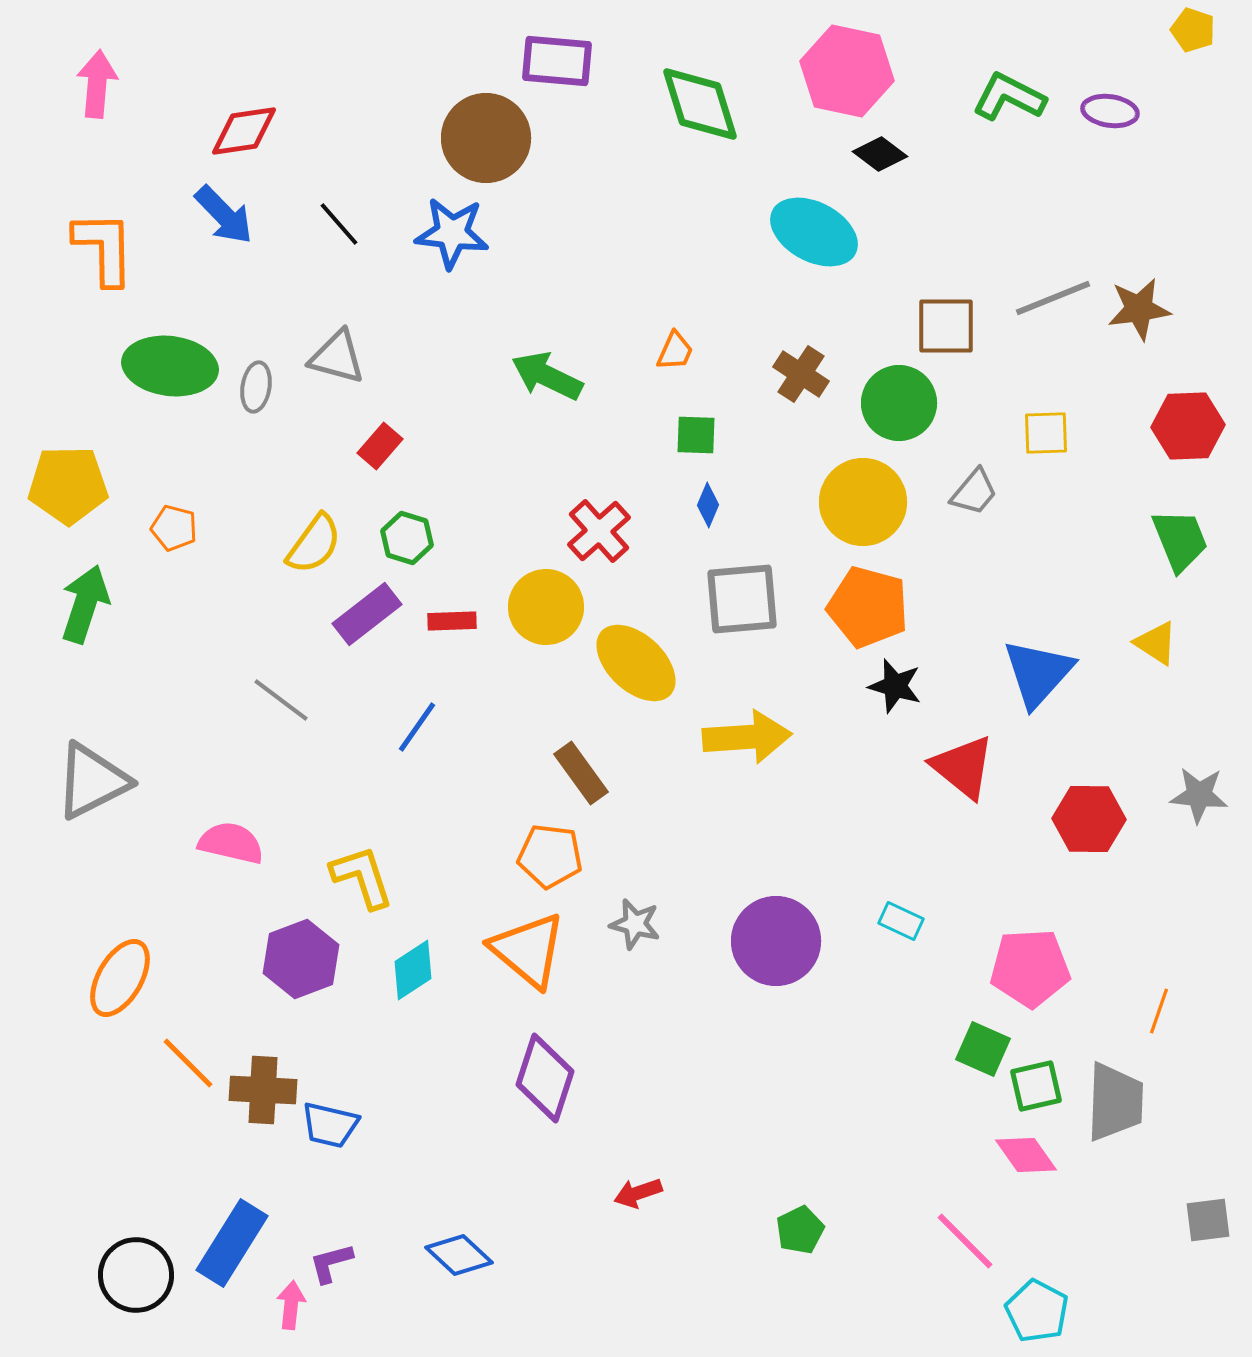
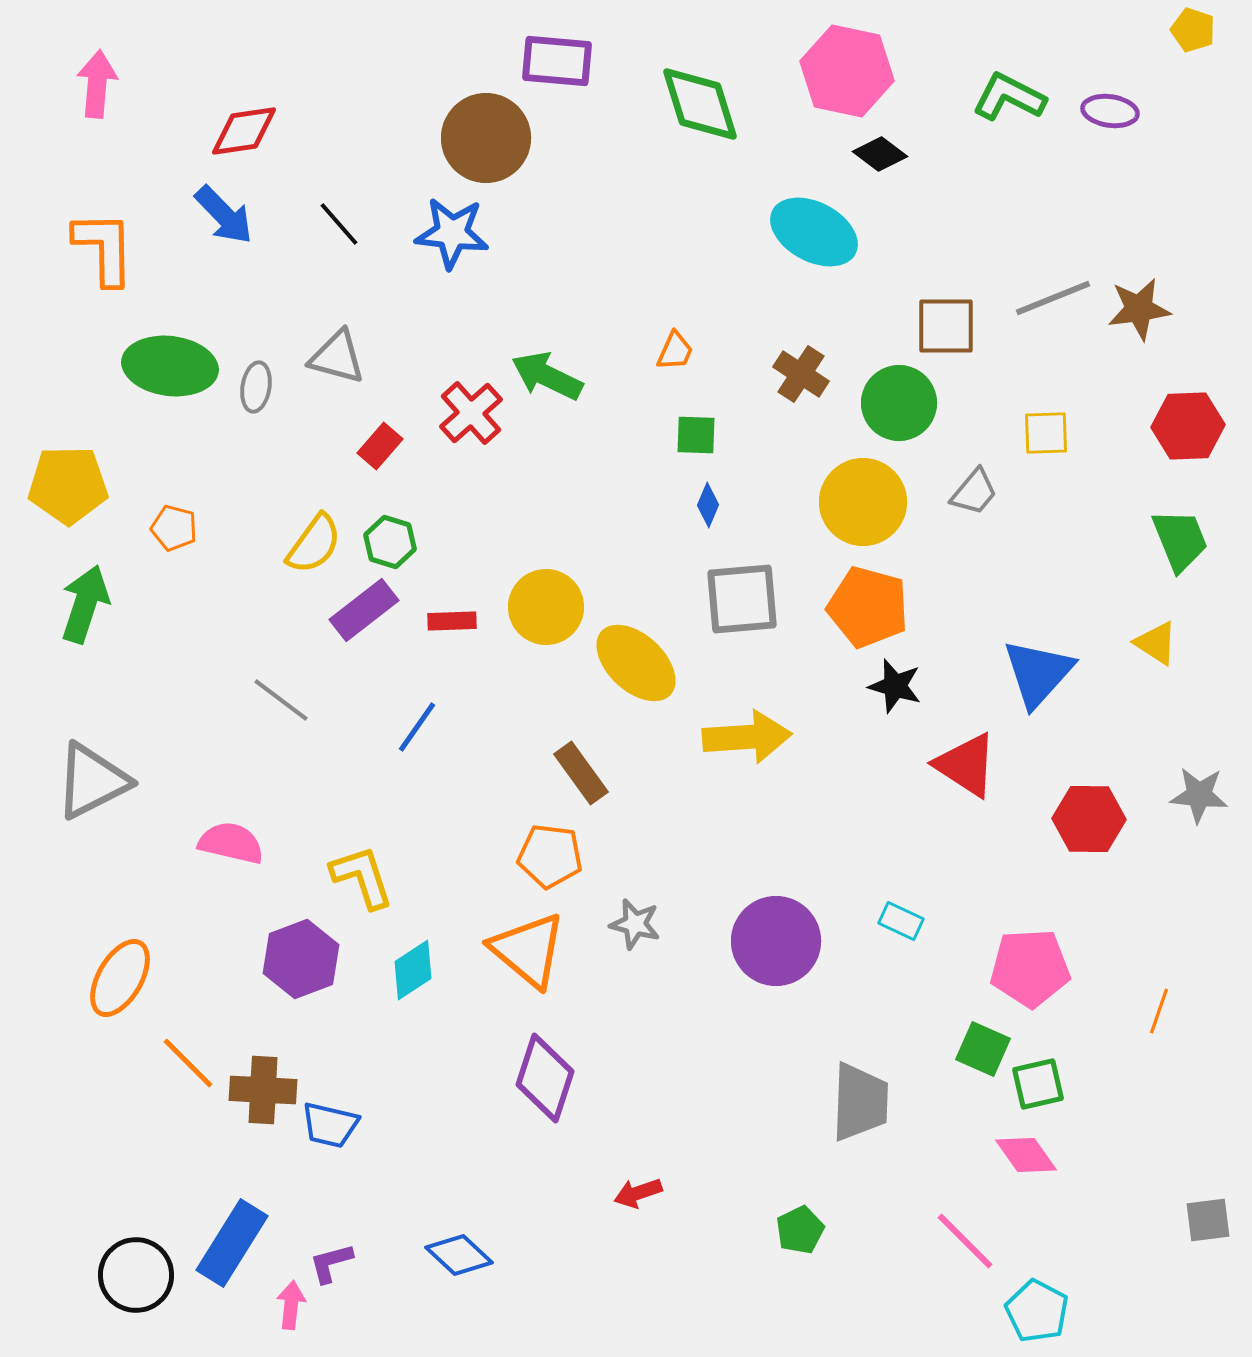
red cross at (599, 531): moved 128 px left, 118 px up
green hexagon at (407, 538): moved 17 px left, 4 px down
purple rectangle at (367, 614): moved 3 px left, 4 px up
red triangle at (963, 767): moved 3 px right, 2 px up; rotated 6 degrees counterclockwise
green square at (1036, 1086): moved 2 px right, 2 px up
gray trapezoid at (1115, 1102): moved 255 px left
